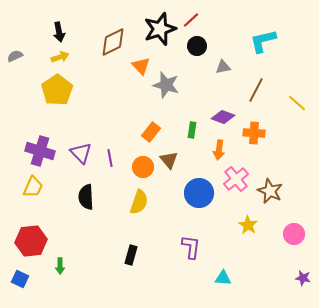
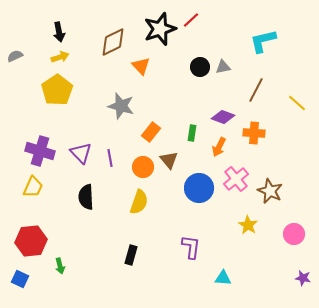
black circle: moved 3 px right, 21 px down
gray star: moved 45 px left, 21 px down
green rectangle: moved 3 px down
orange arrow: moved 3 px up; rotated 18 degrees clockwise
blue circle: moved 5 px up
green arrow: rotated 14 degrees counterclockwise
